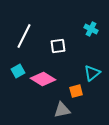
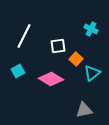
pink diamond: moved 8 px right
orange square: moved 32 px up; rotated 32 degrees counterclockwise
gray triangle: moved 22 px right
